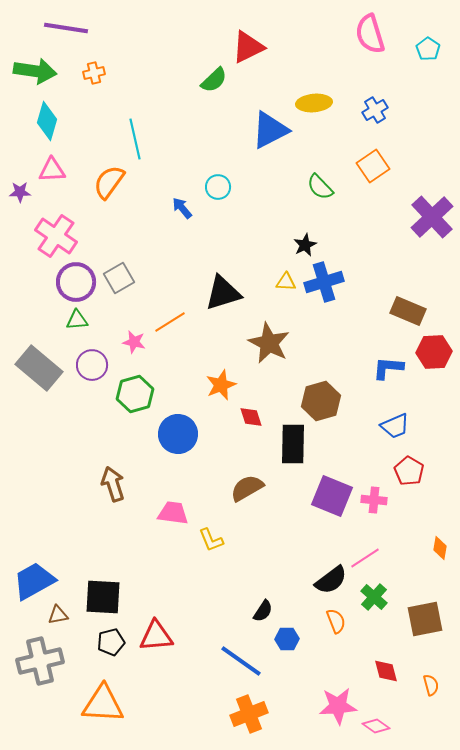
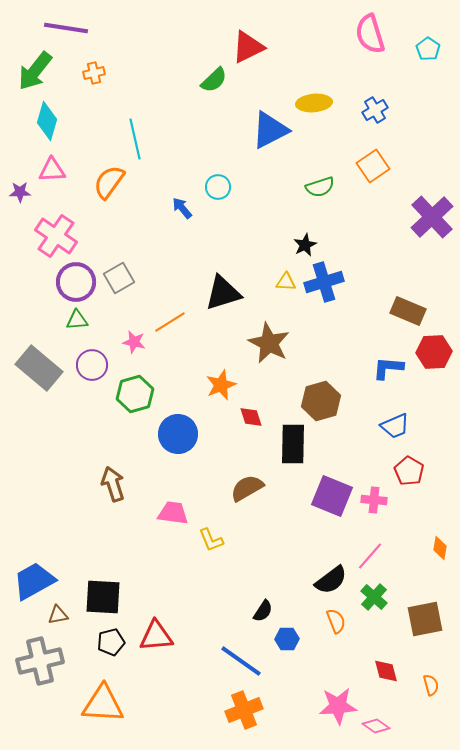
green arrow at (35, 71): rotated 120 degrees clockwise
green semicircle at (320, 187): rotated 64 degrees counterclockwise
pink line at (365, 558): moved 5 px right, 2 px up; rotated 16 degrees counterclockwise
orange cross at (249, 714): moved 5 px left, 4 px up
